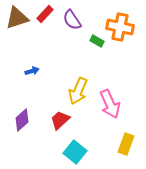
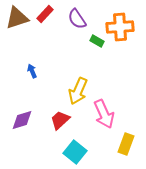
purple semicircle: moved 5 px right, 1 px up
orange cross: rotated 16 degrees counterclockwise
blue arrow: rotated 96 degrees counterclockwise
pink arrow: moved 6 px left, 10 px down
purple diamond: rotated 25 degrees clockwise
